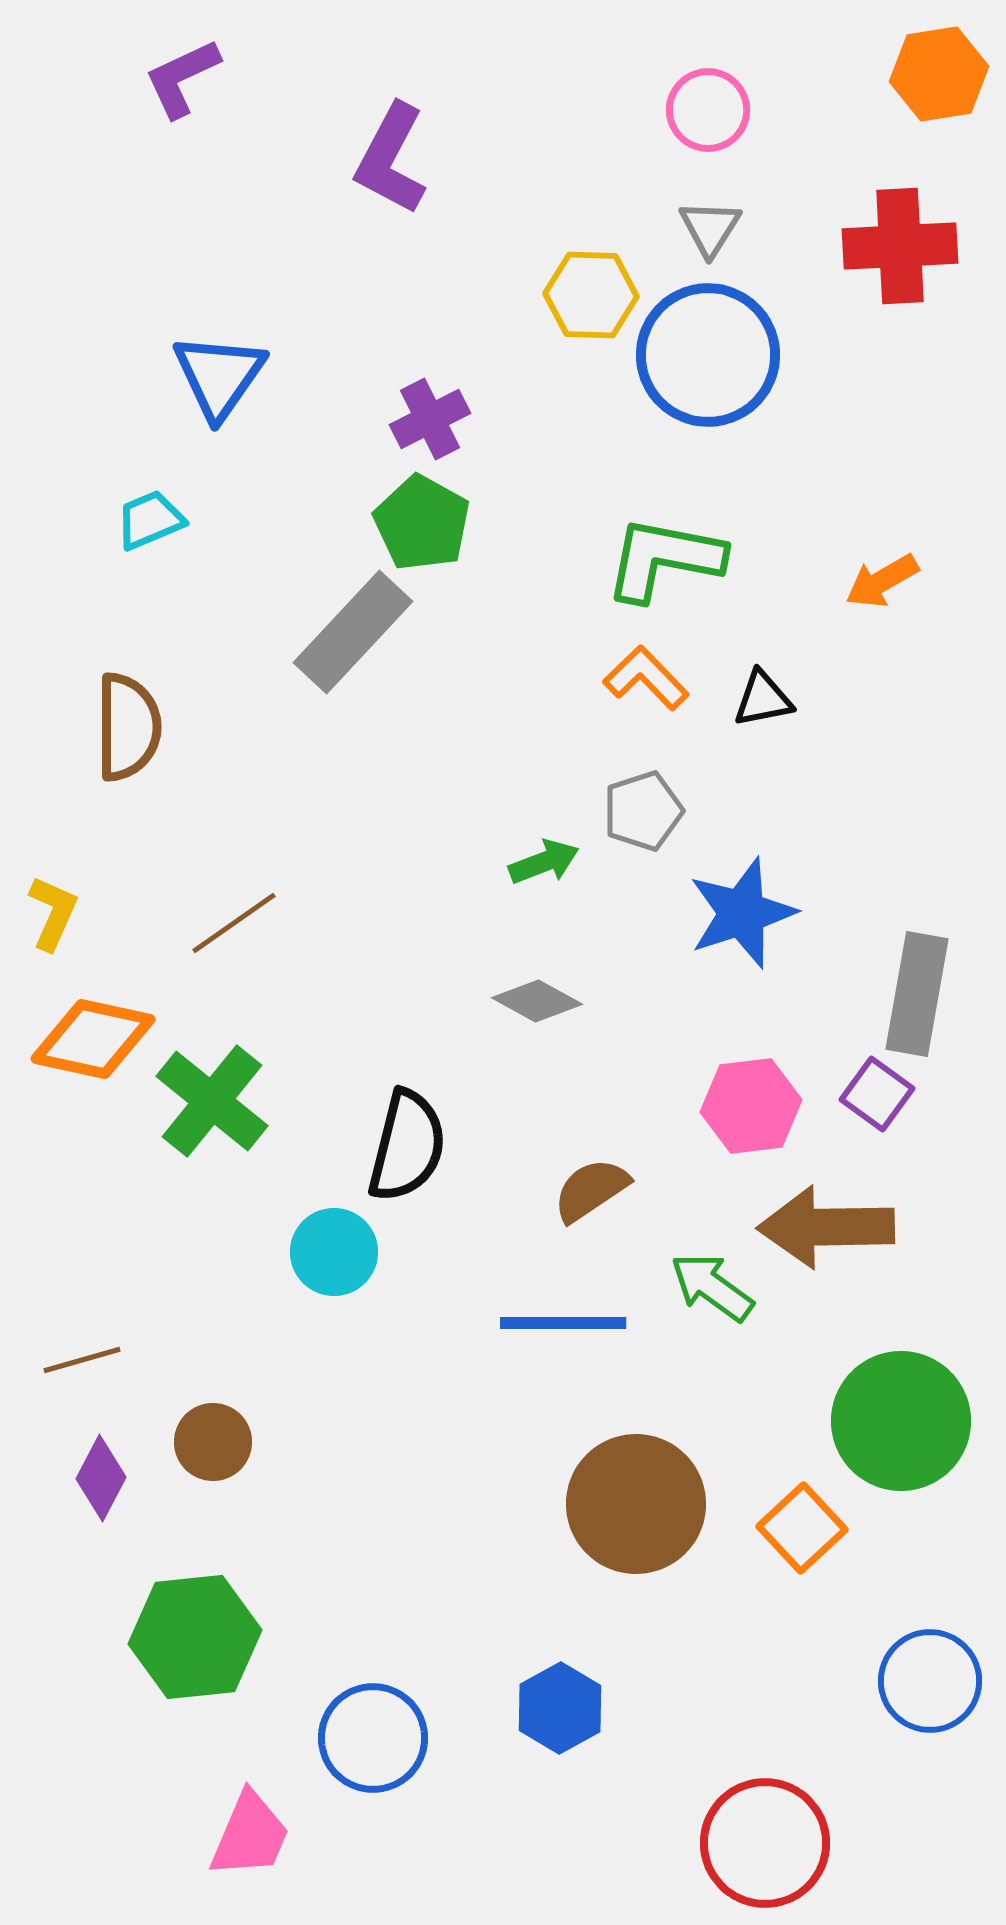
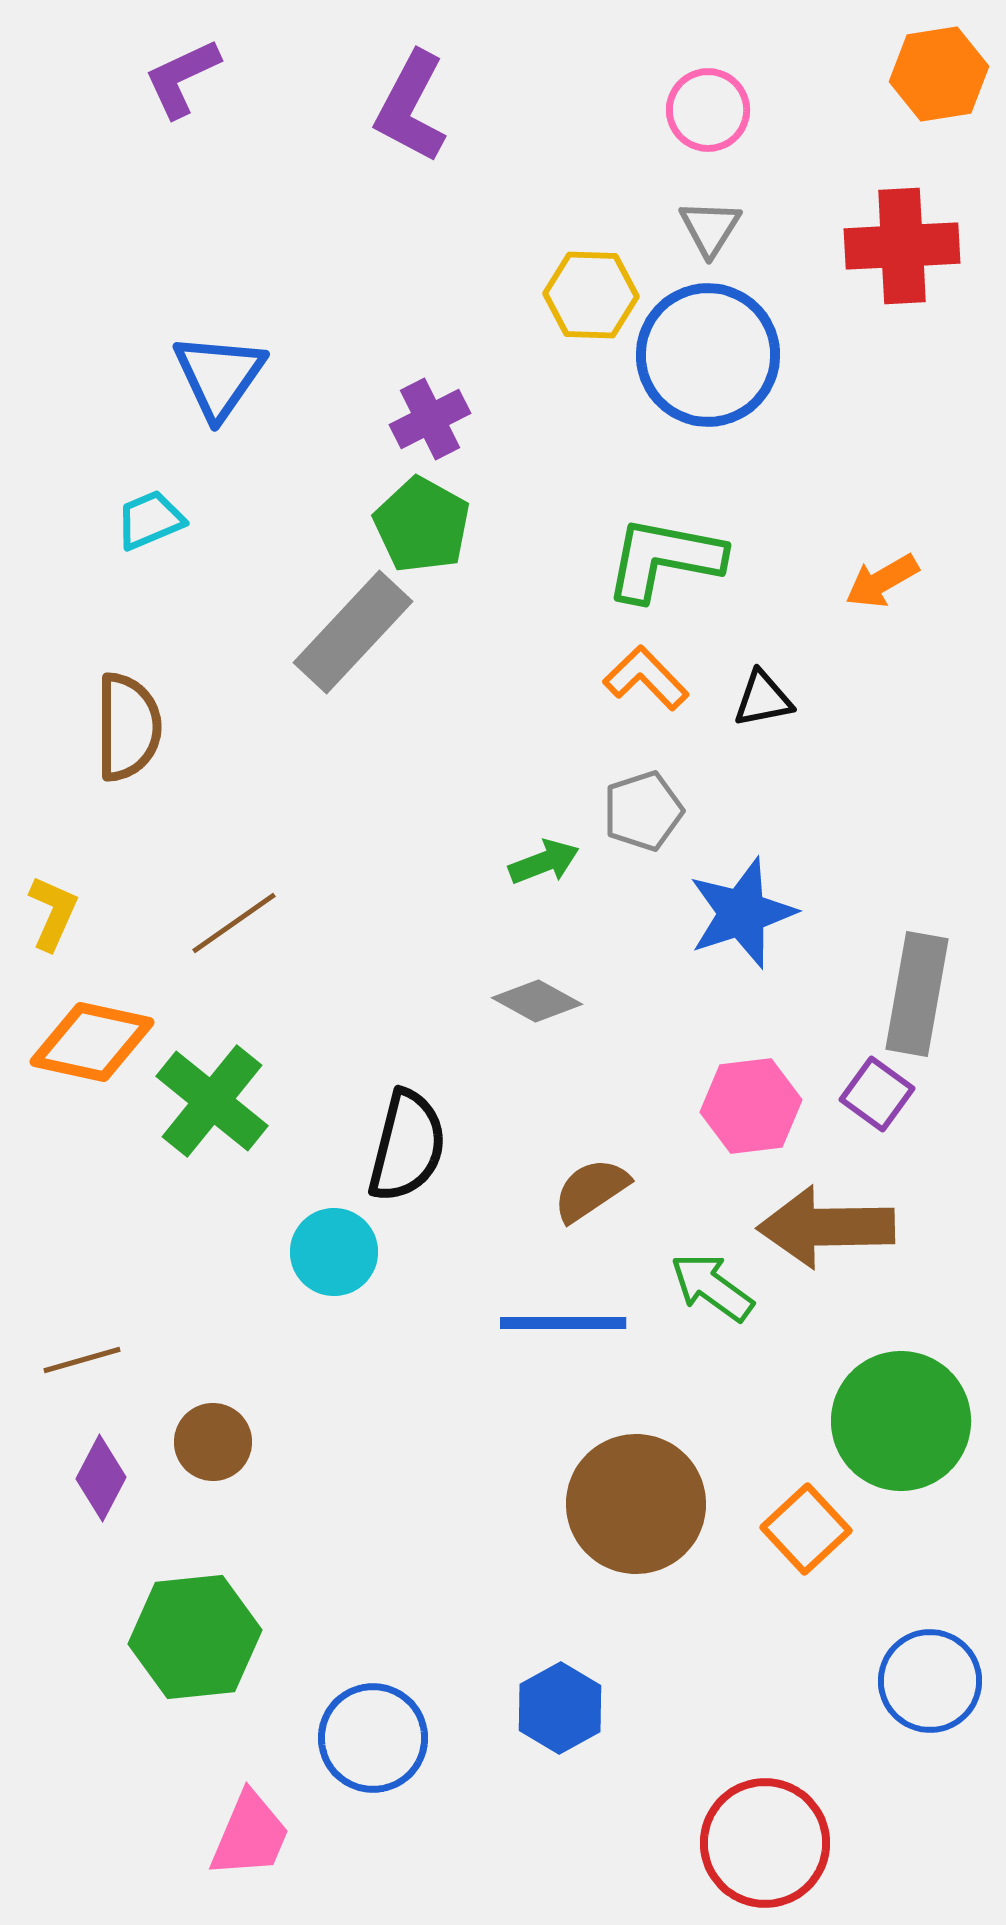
purple L-shape at (391, 159): moved 20 px right, 52 px up
red cross at (900, 246): moved 2 px right
green pentagon at (422, 523): moved 2 px down
orange diamond at (93, 1039): moved 1 px left, 3 px down
orange square at (802, 1528): moved 4 px right, 1 px down
